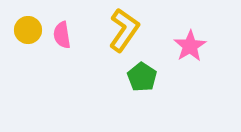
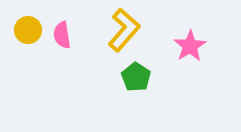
yellow L-shape: rotated 6 degrees clockwise
green pentagon: moved 6 px left
